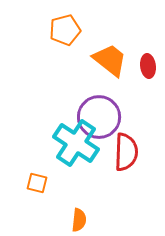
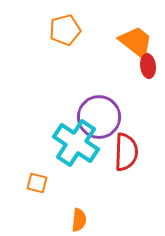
orange trapezoid: moved 26 px right, 18 px up
